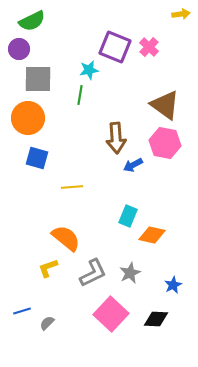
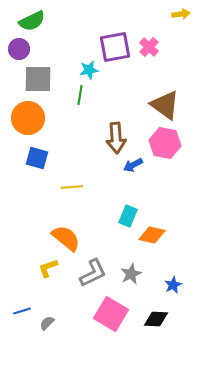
purple square: rotated 32 degrees counterclockwise
gray star: moved 1 px right, 1 px down
pink square: rotated 12 degrees counterclockwise
